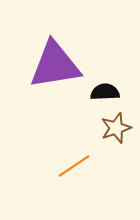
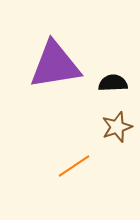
black semicircle: moved 8 px right, 9 px up
brown star: moved 1 px right, 1 px up
